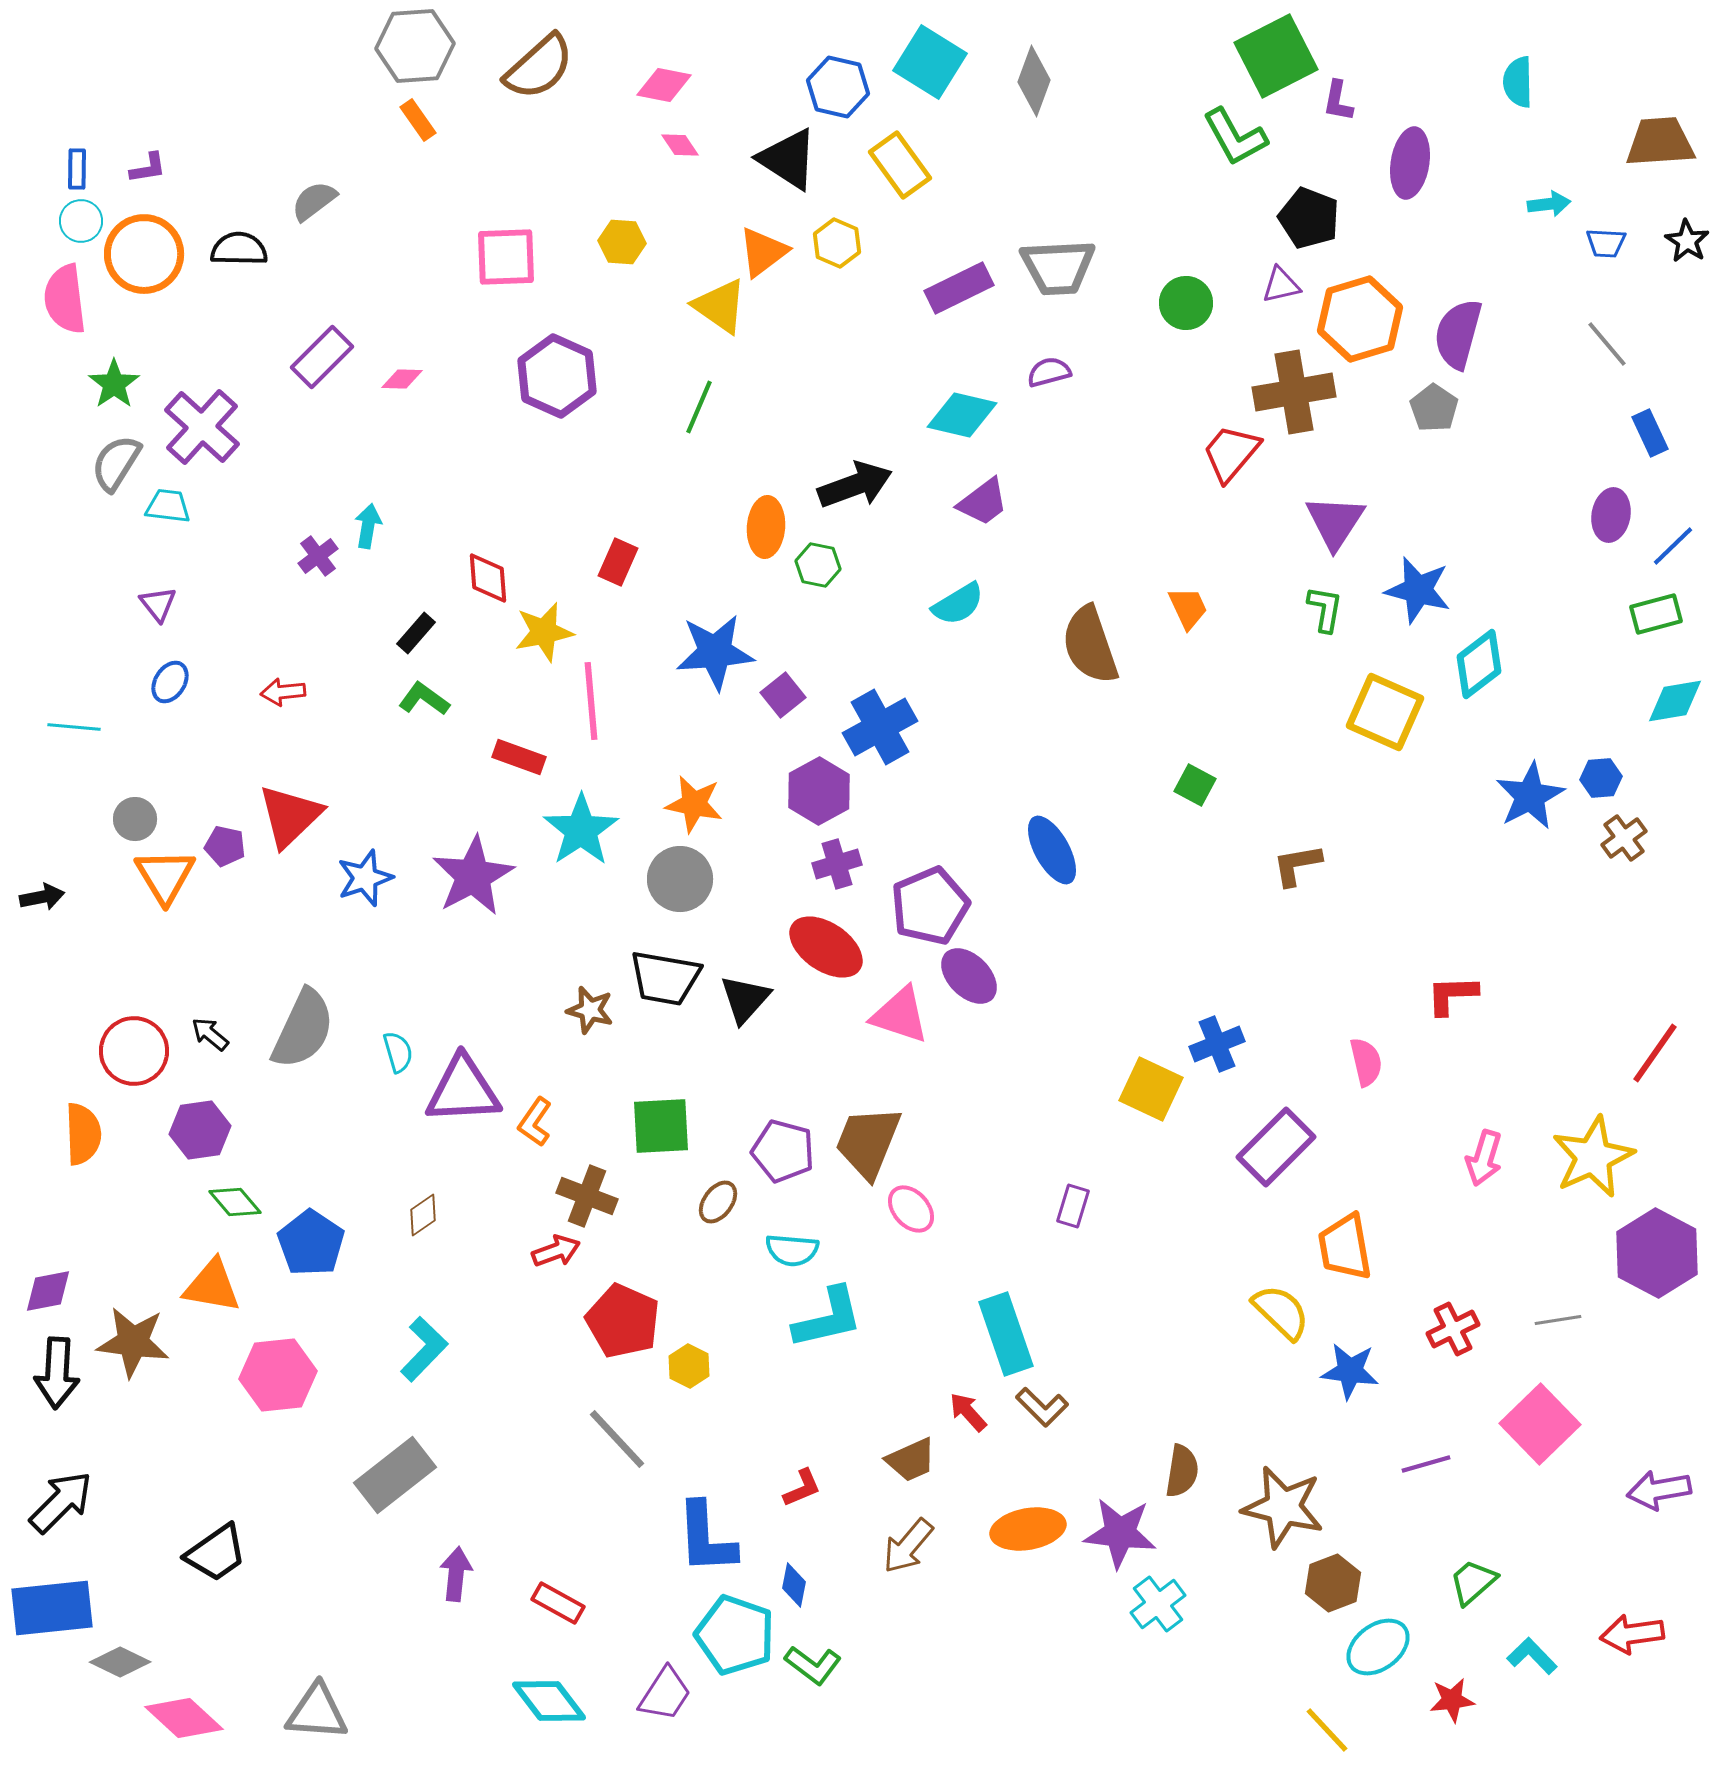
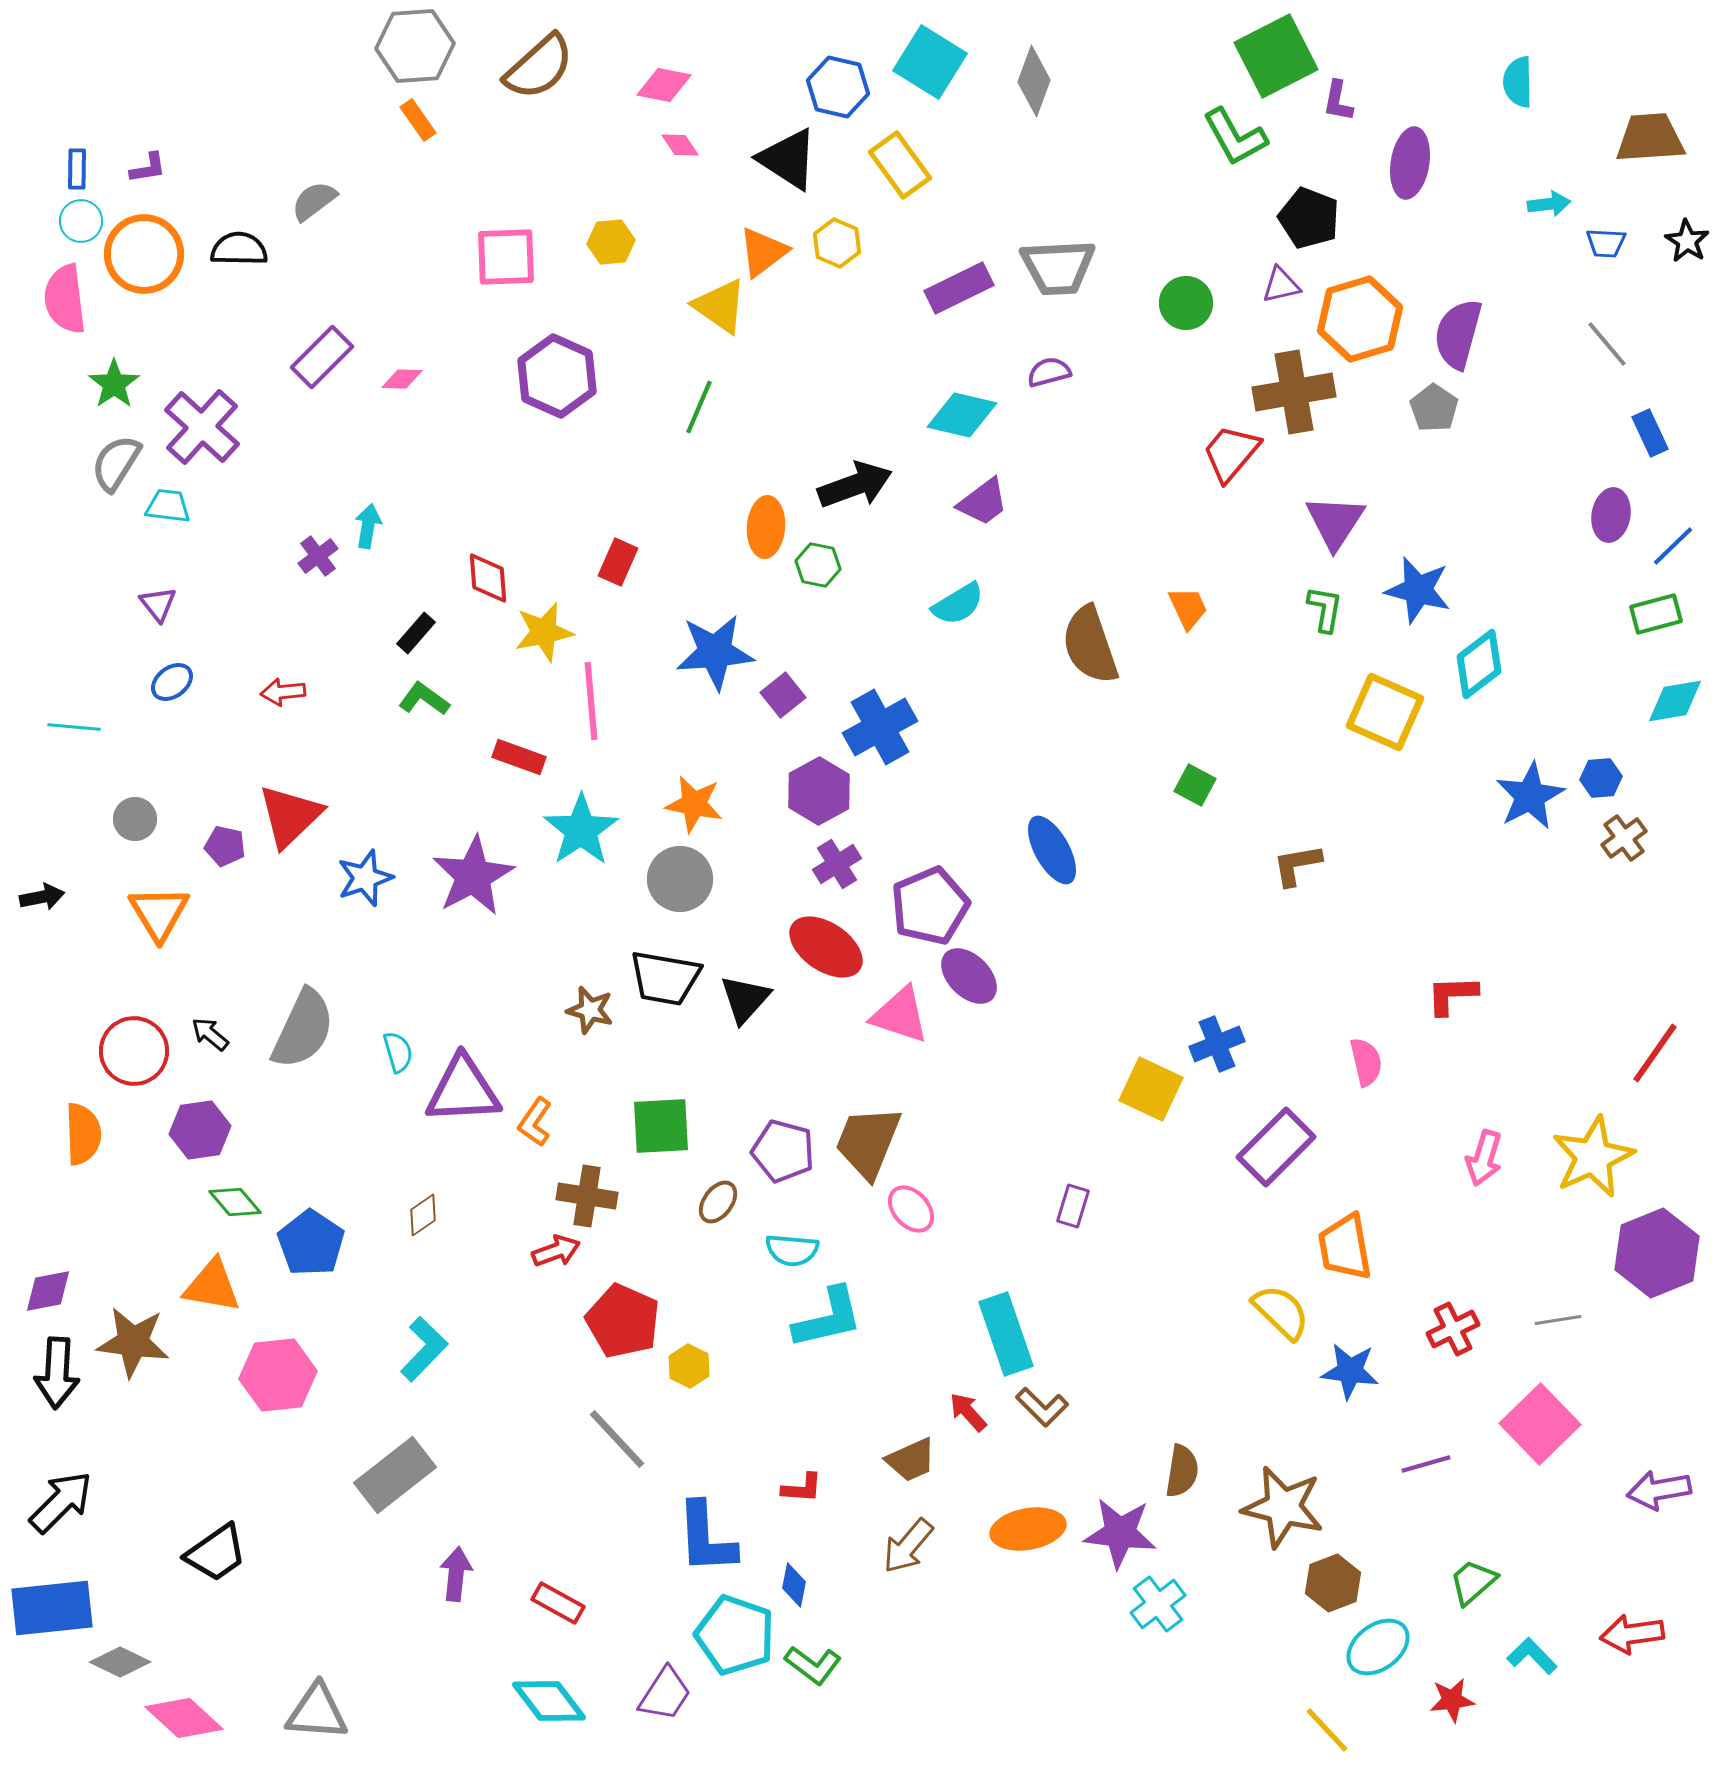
brown trapezoid at (1660, 142): moved 10 px left, 4 px up
yellow hexagon at (622, 242): moved 11 px left; rotated 9 degrees counterclockwise
blue ellipse at (170, 682): moved 2 px right; rotated 21 degrees clockwise
purple cross at (837, 864): rotated 15 degrees counterclockwise
orange triangle at (165, 876): moved 6 px left, 37 px down
brown cross at (587, 1196): rotated 12 degrees counterclockwise
purple hexagon at (1657, 1253): rotated 10 degrees clockwise
red L-shape at (802, 1488): rotated 27 degrees clockwise
